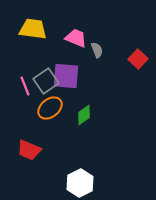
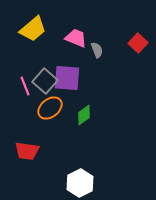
yellow trapezoid: rotated 132 degrees clockwise
red square: moved 16 px up
purple square: moved 1 px right, 2 px down
gray square: moved 1 px left; rotated 15 degrees counterclockwise
red trapezoid: moved 2 px left, 1 px down; rotated 15 degrees counterclockwise
